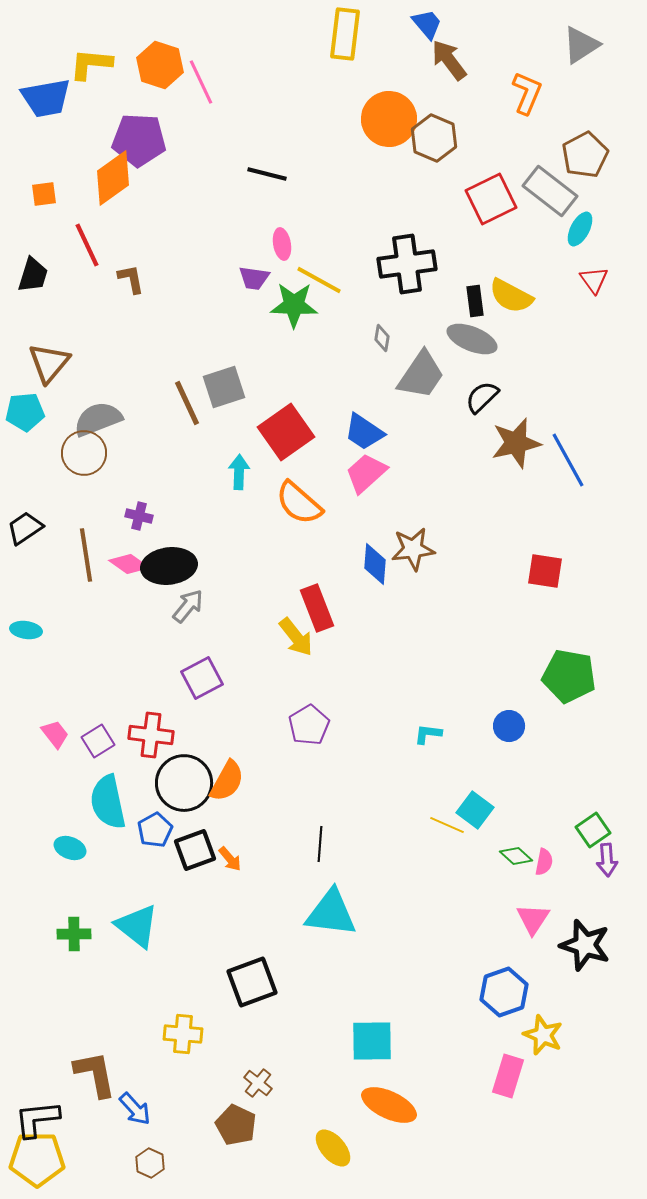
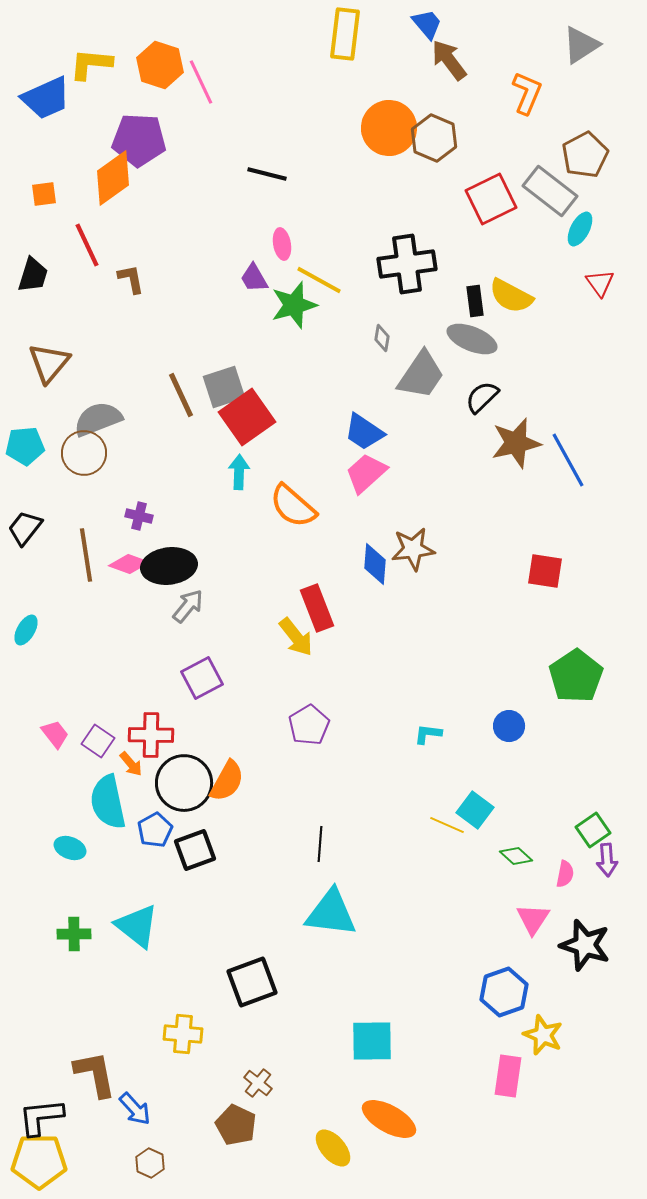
blue trapezoid at (46, 98): rotated 14 degrees counterclockwise
orange circle at (389, 119): moved 9 px down
purple trapezoid at (254, 278): rotated 52 degrees clockwise
red triangle at (594, 280): moved 6 px right, 3 px down
green star at (294, 305): rotated 18 degrees counterclockwise
brown line at (187, 403): moved 6 px left, 8 px up
cyan pentagon at (25, 412): moved 34 px down
red square at (286, 432): moved 39 px left, 15 px up
orange semicircle at (299, 503): moved 6 px left, 3 px down
black trapezoid at (25, 528): rotated 18 degrees counterclockwise
pink diamond at (129, 564): rotated 15 degrees counterclockwise
cyan ellipse at (26, 630): rotated 68 degrees counterclockwise
green pentagon at (569, 676): moved 7 px right; rotated 28 degrees clockwise
red cross at (151, 735): rotated 6 degrees counterclockwise
purple square at (98, 741): rotated 24 degrees counterclockwise
orange arrow at (230, 859): moved 99 px left, 95 px up
pink semicircle at (544, 862): moved 21 px right, 12 px down
pink rectangle at (508, 1076): rotated 9 degrees counterclockwise
orange ellipse at (389, 1105): moved 14 px down; rotated 4 degrees clockwise
black L-shape at (37, 1119): moved 4 px right, 2 px up
yellow pentagon at (37, 1159): moved 2 px right, 2 px down
